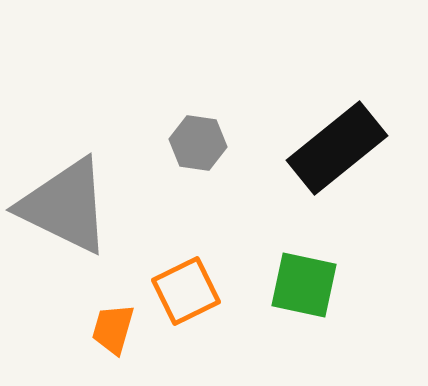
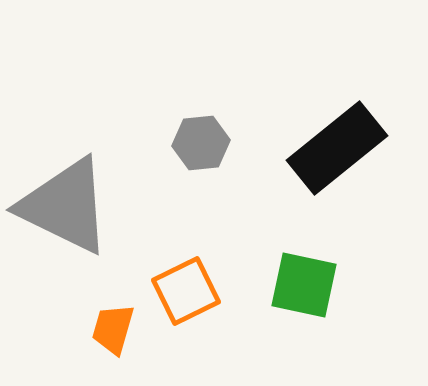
gray hexagon: moved 3 px right; rotated 14 degrees counterclockwise
